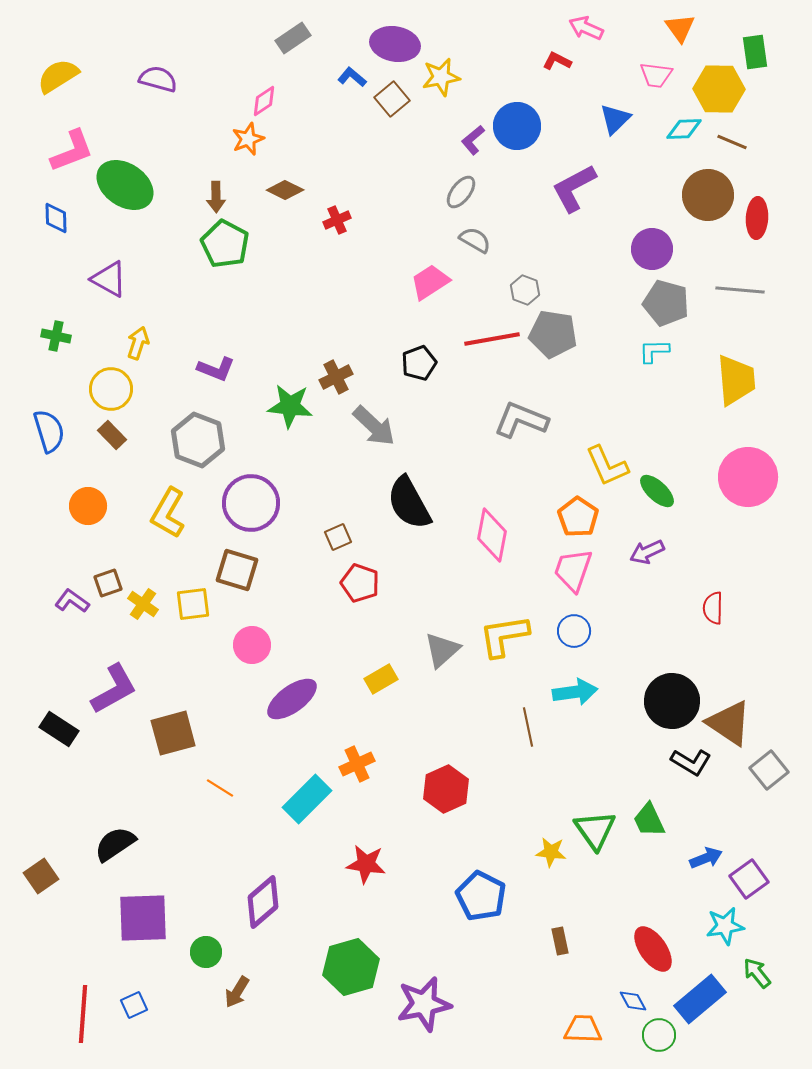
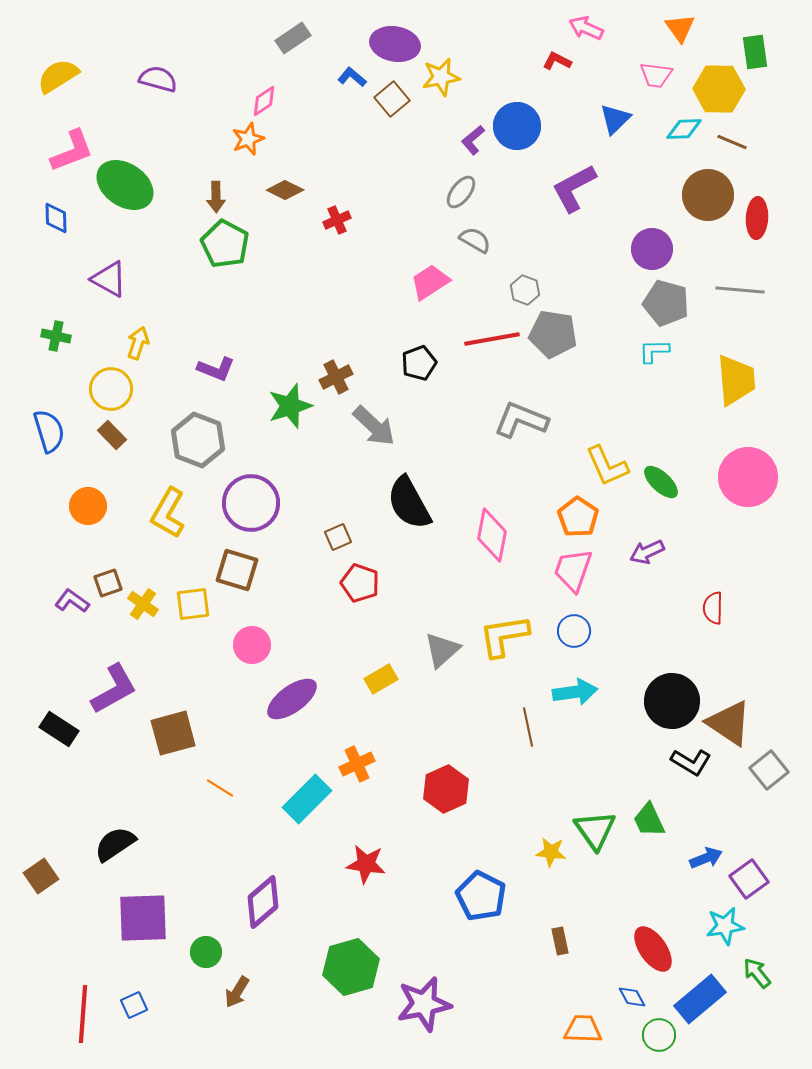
green star at (290, 406): rotated 24 degrees counterclockwise
green ellipse at (657, 491): moved 4 px right, 9 px up
blue diamond at (633, 1001): moved 1 px left, 4 px up
